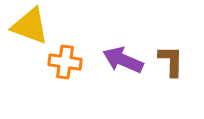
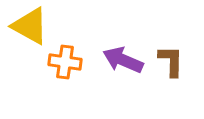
yellow triangle: rotated 9 degrees clockwise
